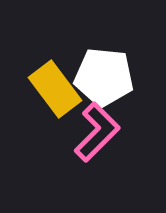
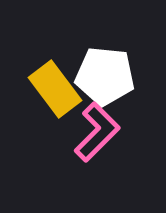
white pentagon: moved 1 px right, 1 px up
